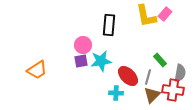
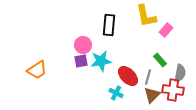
pink rectangle: moved 1 px right, 16 px down
cyan cross: rotated 24 degrees clockwise
